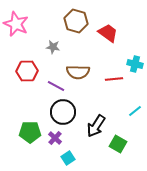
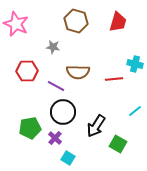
red trapezoid: moved 10 px right, 11 px up; rotated 70 degrees clockwise
green pentagon: moved 4 px up; rotated 10 degrees counterclockwise
cyan square: rotated 24 degrees counterclockwise
